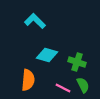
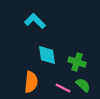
cyan diamond: rotated 65 degrees clockwise
orange semicircle: moved 3 px right, 2 px down
green semicircle: rotated 21 degrees counterclockwise
